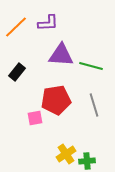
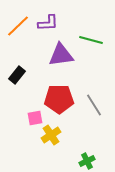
orange line: moved 2 px right, 1 px up
purple triangle: rotated 12 degrees counterclockwise
green line: moved 26 px up
black rectangle: moved 3 px down
red pentagon: moved 3 px right, 1 px up; rotated 8 degrees clockwise
gray line: rotated 15 degrees counterclockwise
yellow cross: moved 15 px left, 19 px up
green cross: rotated 21 degrees counterclockwise
